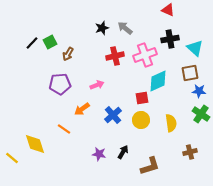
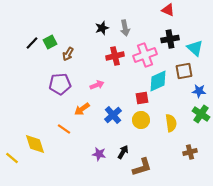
gray arrow: rotated 140 degrees counterclockwise
brown square: moved 6 px left, 2 px up
brown L-shape: moved 8 px left, 1 px down
